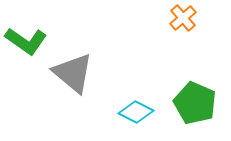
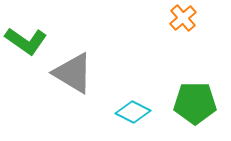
gray triangle: rotated 9 degrees counterclockwise
green pentagon: rotated 24 degrees counterclockwise
cyan diamond: moved 3 px left
